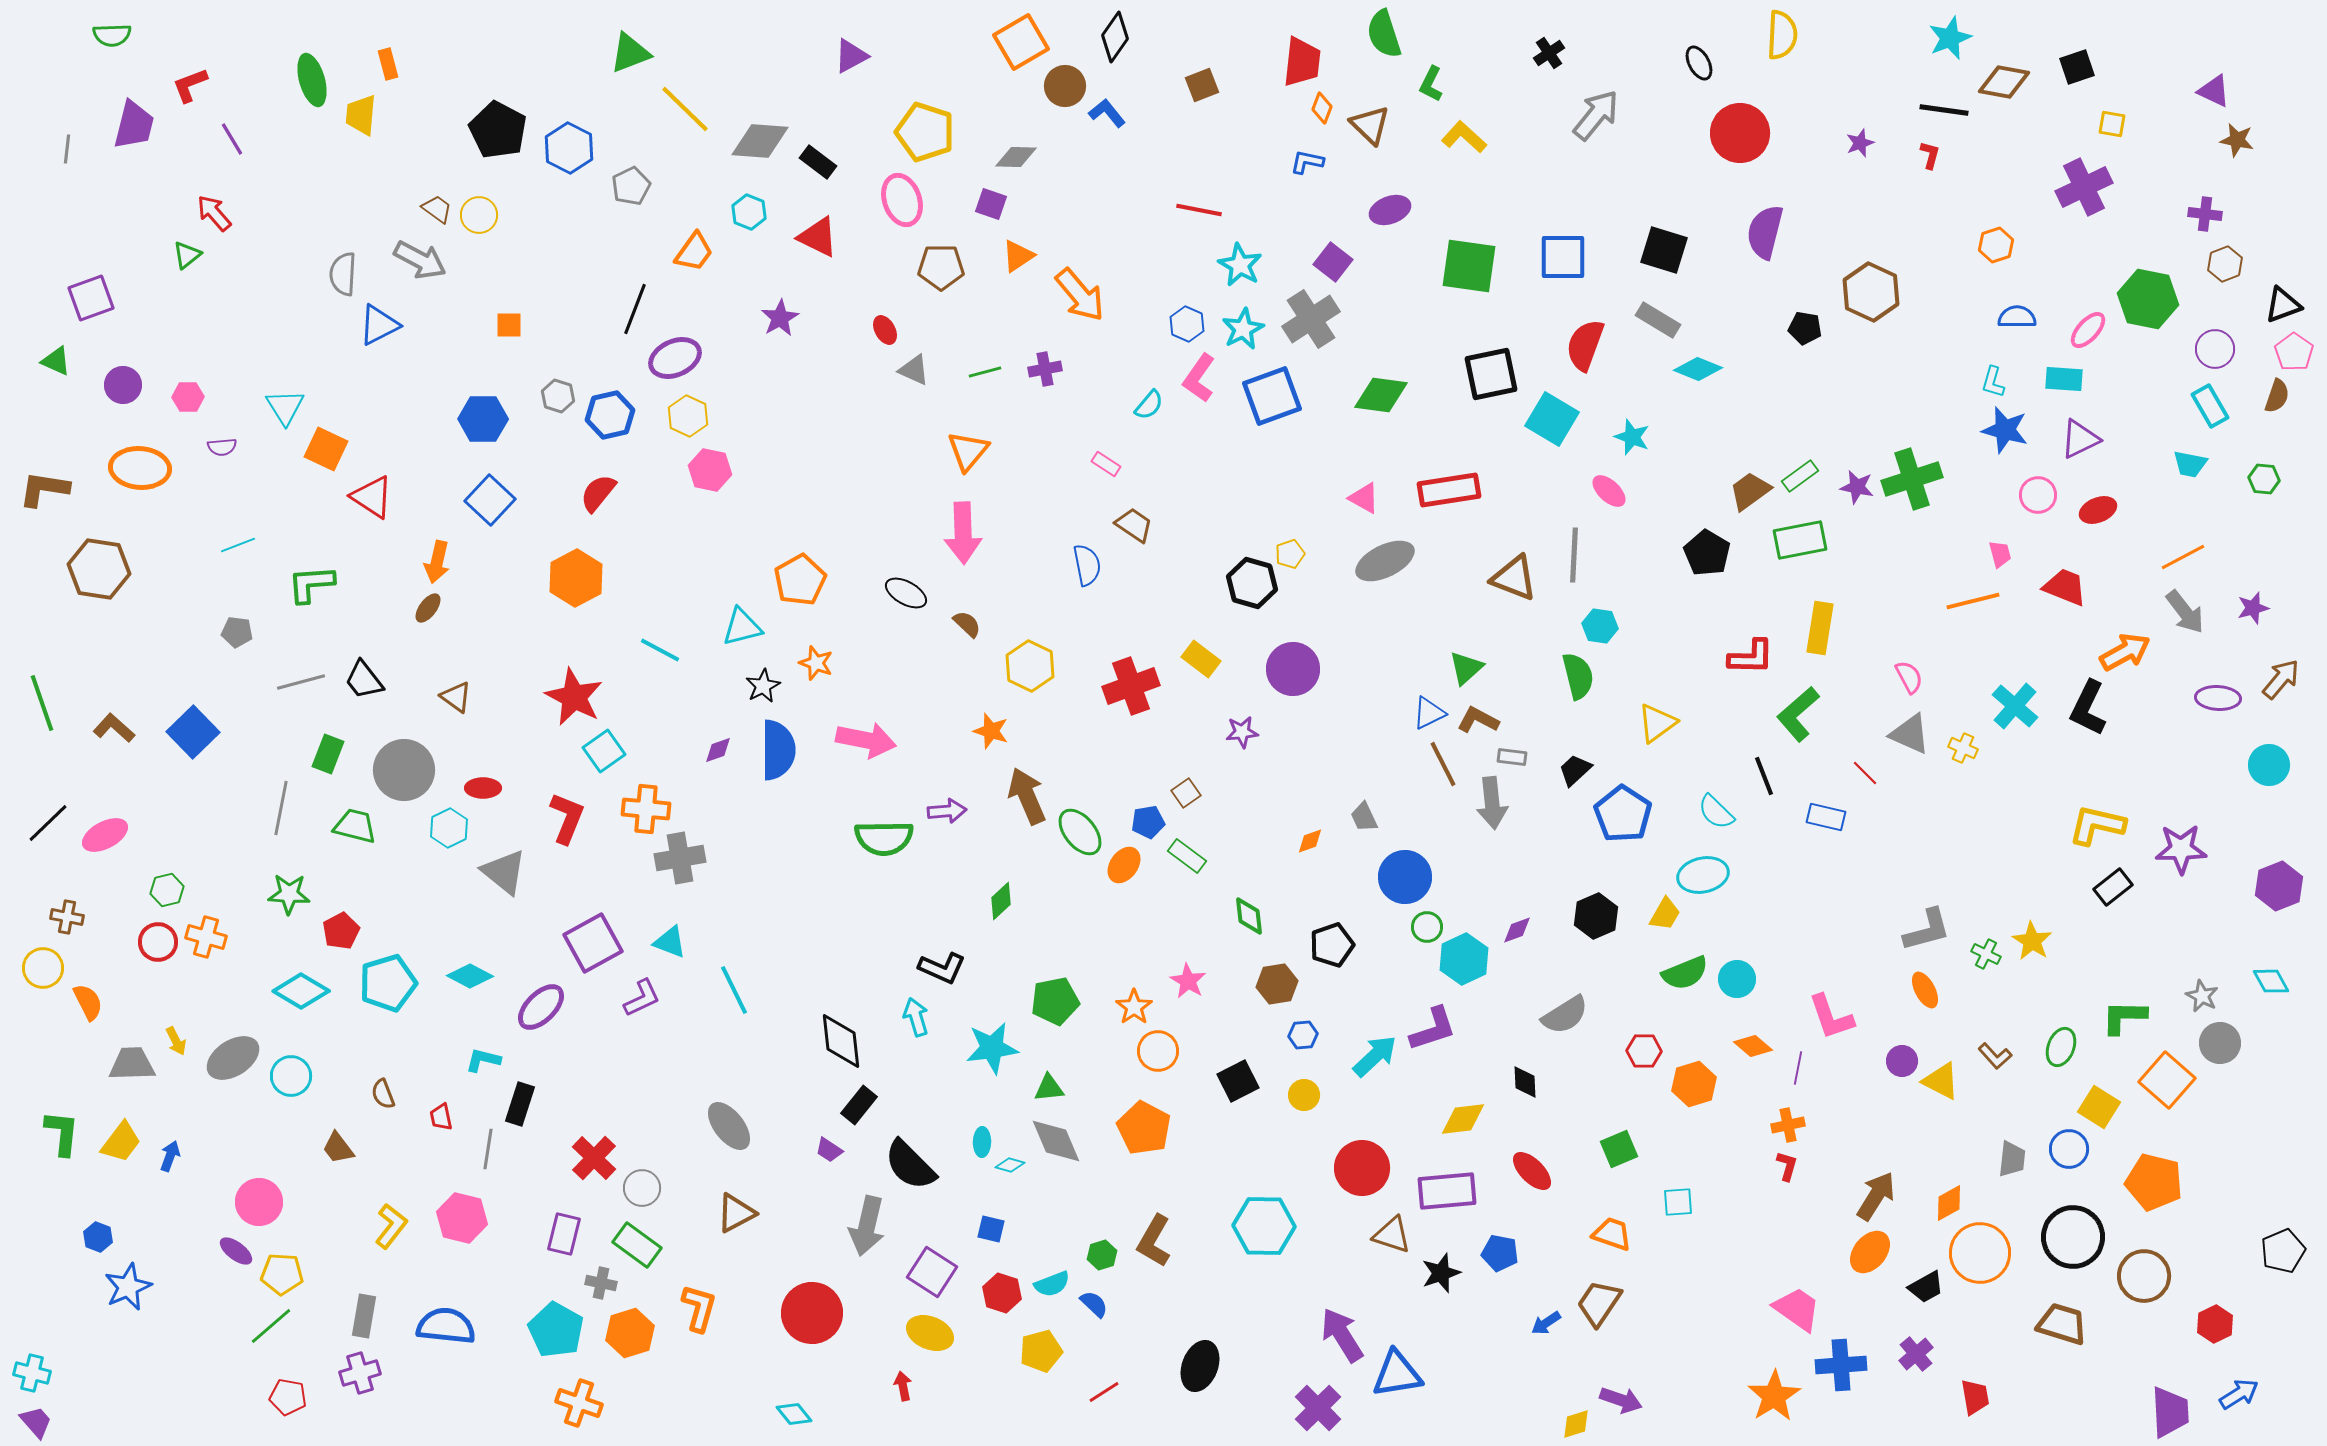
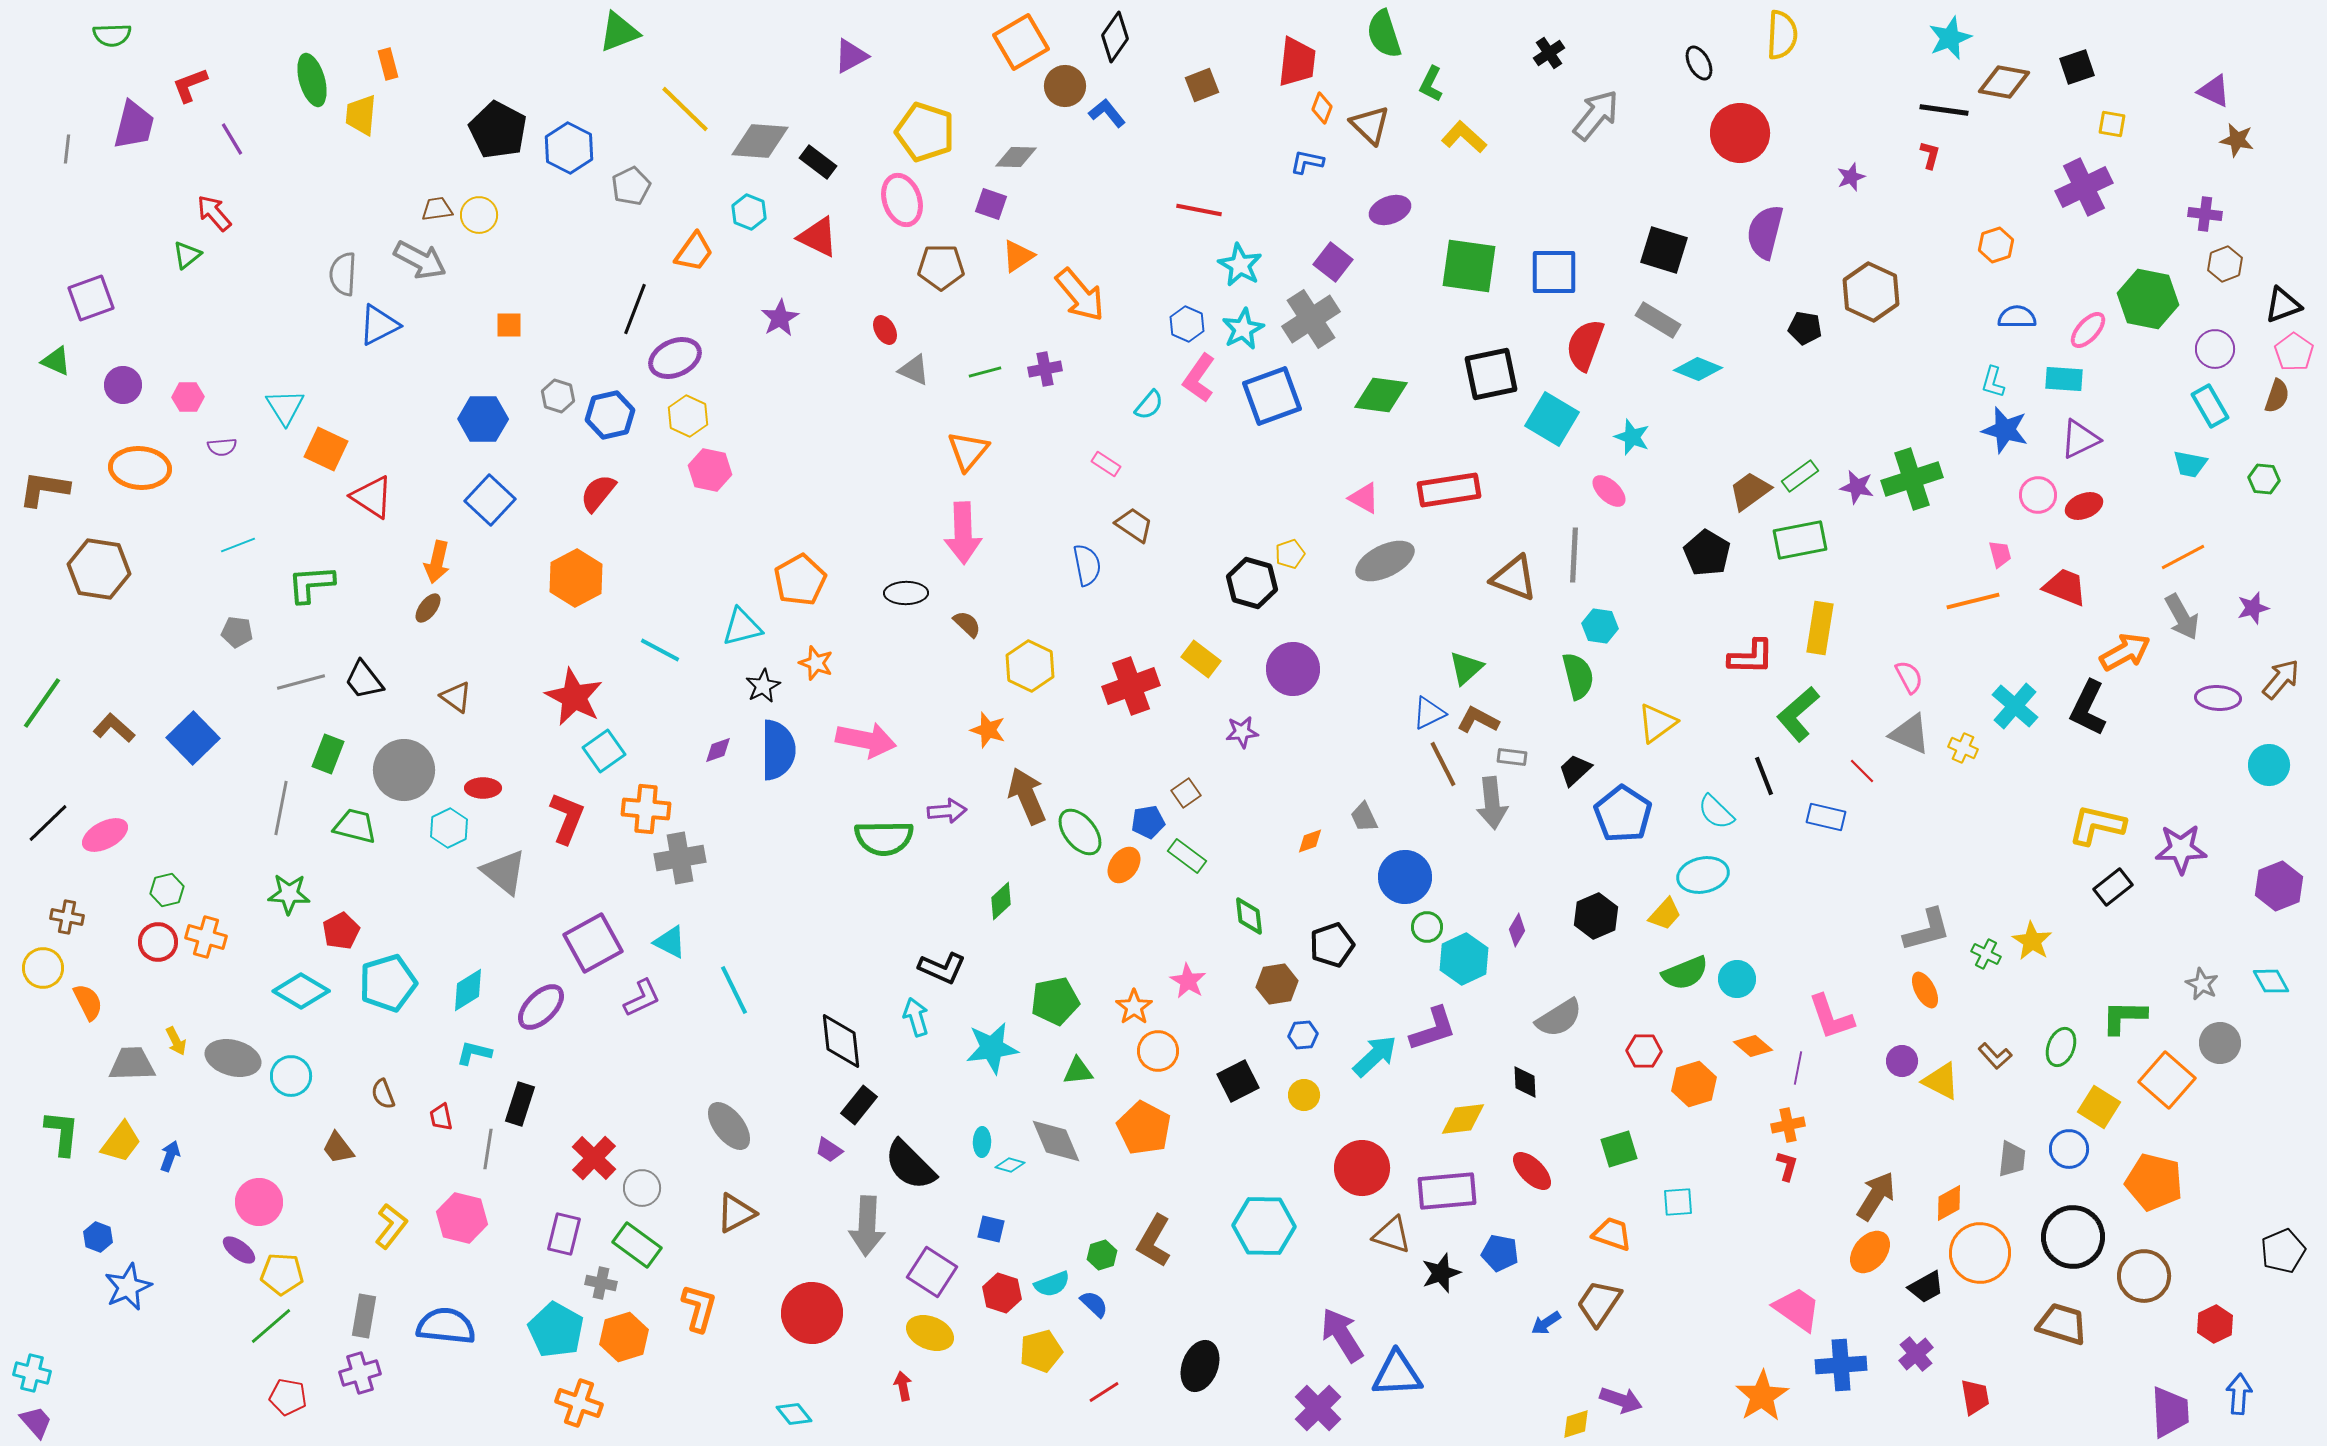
green triangle at (630, 53): moved 11 px left, 21 px up
red trapezoid at (1302, 62): moved 5 px left
purple star at (1860, 143): moved 9 px left, 34 px down
brown trapezoid at (437, 209): rotated 44 degrees counterclockwise
blue square at (1563, 257): moved 9 px left, 15 px down
red ellipse at (2098, 510): moved 14 px left, 4 px up
black ellipse at (906, 593): rotated 30 degrees counterclockwise
gray arrow at (2185, 612): moved 3 px left, 5 px down; rotated 9 degrees clockwise
green line at (42, 703): rotated 54 degrees clockwise
orange star at (991, 731): moved 3 px left, 1 px up
blue square at (193, 732): moved 6 px down
red line at (1865, 773): moved 3 px left, 2 px up
yellow trapezoid at (1665, 914): rotated 12 degrees clockwise
purple diamond at (1517, 930): rotated 40 degrees counterclockwise
cyan triangle at (670, 942): rotated 6 degrees clockwise
cyan diamond at (470, 976): moved 2 px left, 14 px down; rotated 60 degrees counterclockwise
gray star at (2202, 996): moved 12 px up
gray semicircle at (1565, 1015): moved 6 px left, 3 px down
gray ellipse at (233, 1058): rotated 48 degrees clockwise
cyan L-shape at (483, 1060): moved 9 px left, 7 px up
green triangle at (1049, 1088): moved 29 px right, 17 px up
green square at (1619, 1149): rotated 6 degrees clockwise
gray arrow at (867, 1226): rotated 10 degrees counterclockwise
purple ellipse at (236, 1251): moved 3 px right, 1 px up
orange hexagon at (630, 1333): moved 6 px left, 4 px down
blue triangle at (1397, 1374): rotated 6 degrees clockwise
blue arrow at (2239, 1394): rotated 54 degrees counterclockwise
orange star at (1774, 1396): moved 12 px left
